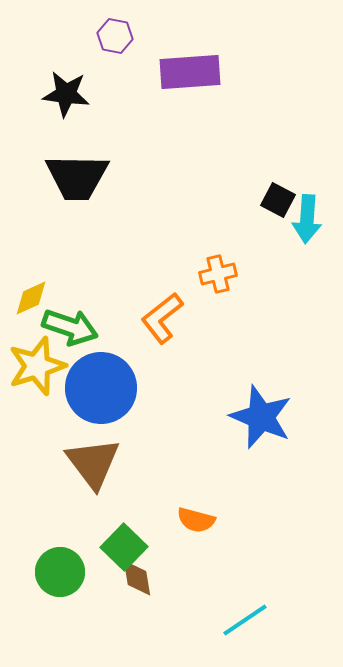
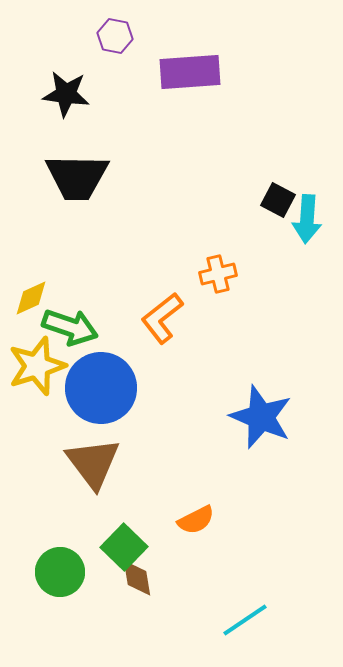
orange semicircle: rotated 42 degrees counterclockwise
